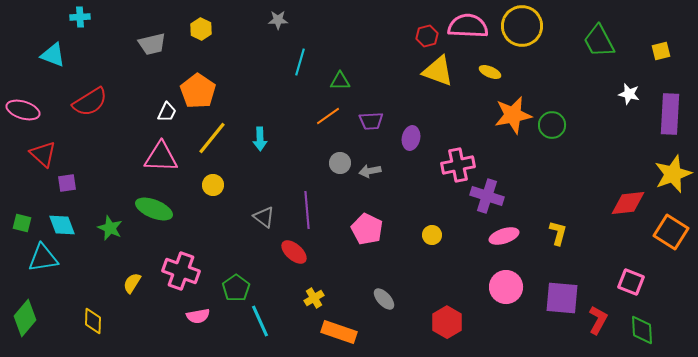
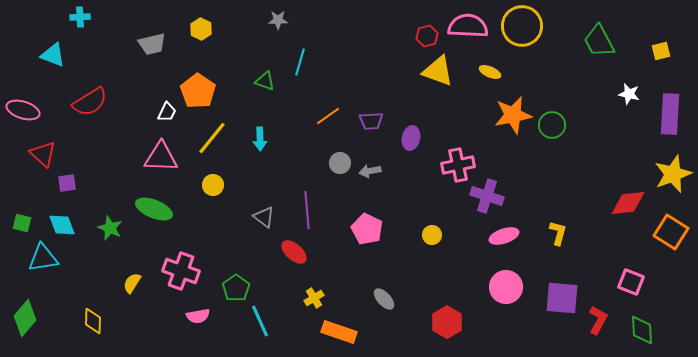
green triangle at (340, 81): moved 75 px left; rotated 20 degrees clockwise
